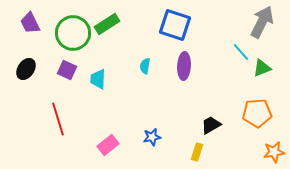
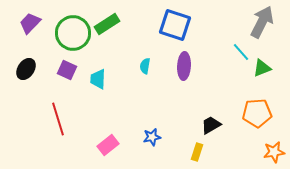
purple trapezoid: rotated 70 degrees clockwise
